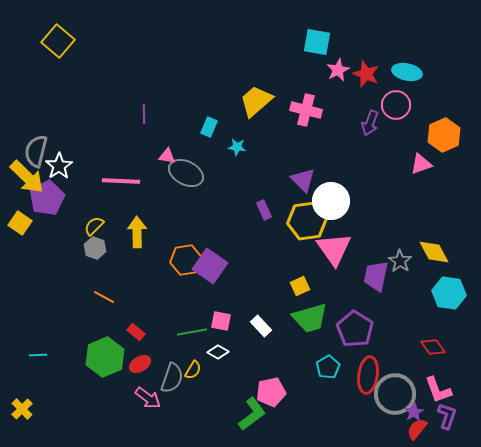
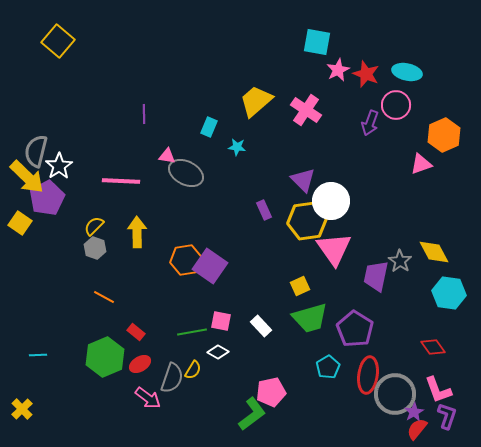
pink cross at (306, 110): rotated 20 degrees clockwise
